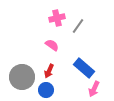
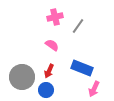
pink cross: moved 2 px left, 1 px up
blue rectangle: moved 2 px left; rotated 20 degrees counterclockwise
